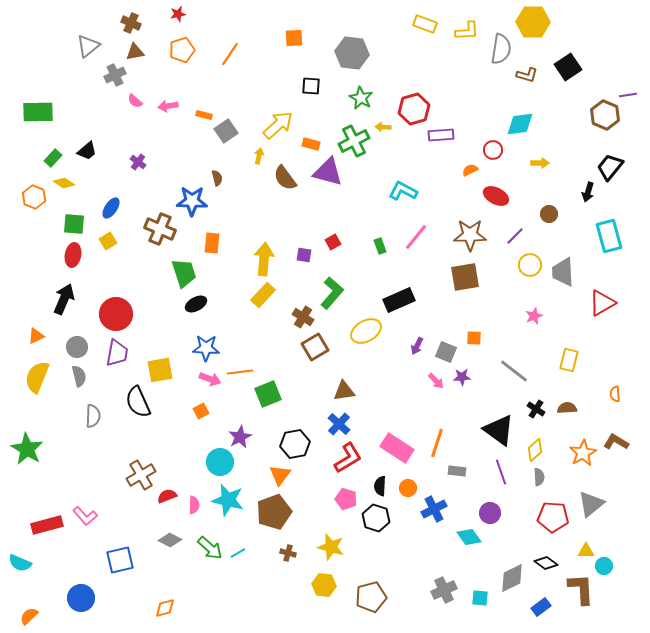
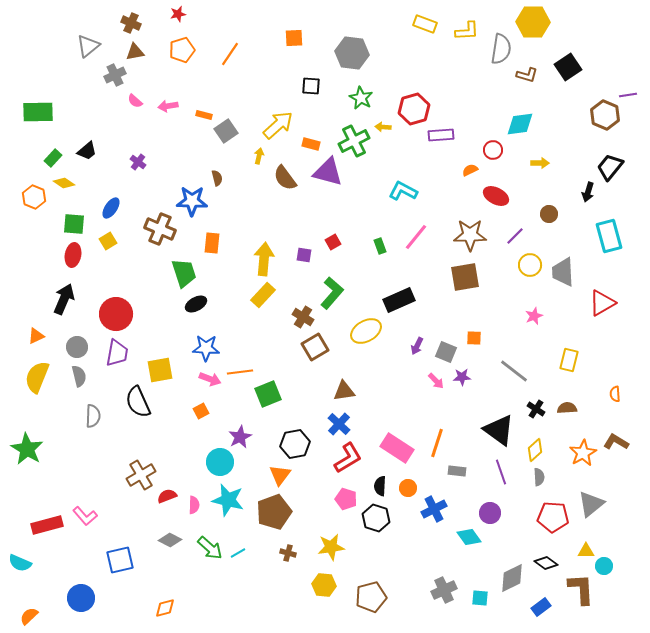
yellow star at (331, 547): rotated 24 degrees counterclockwise
